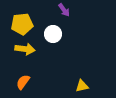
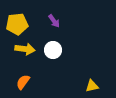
purple arrow: moved 10 px left, 11 px down
yellow pentagon: moved 5 px left
white circle: moved 16 px down
yellow triangle: moved 10 px right
